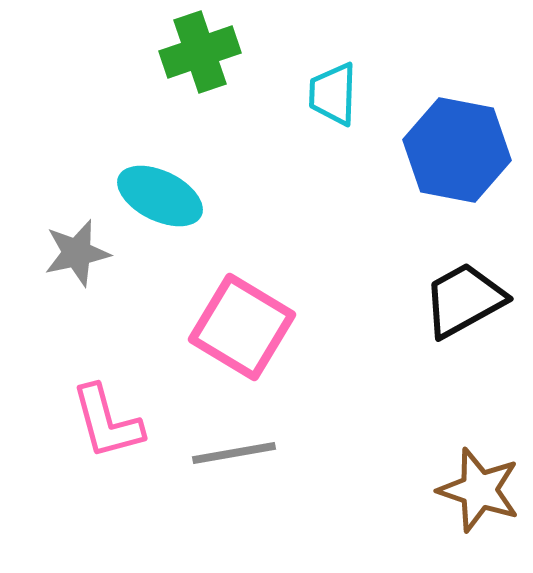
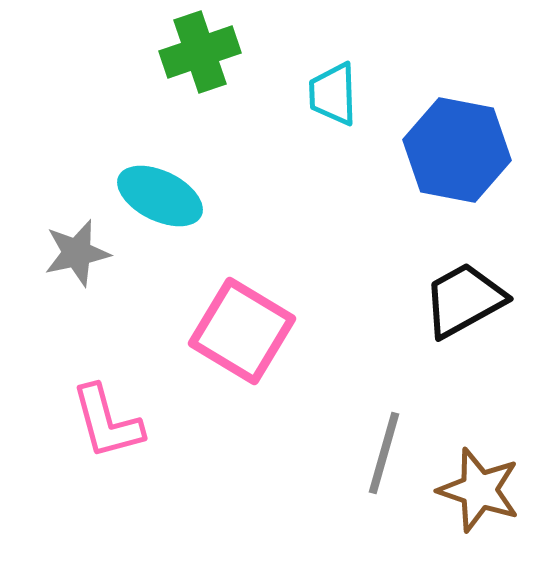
cyan trapezoid: rotated 4 degrees counterclockwise
pink square: moved 4 px down
gray line: moved 150 px right; rotated 64 degrees counterclockwise
